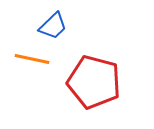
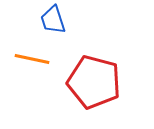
blue trapezoid: moved 6 px up; rotated 116 degrees clockwise
